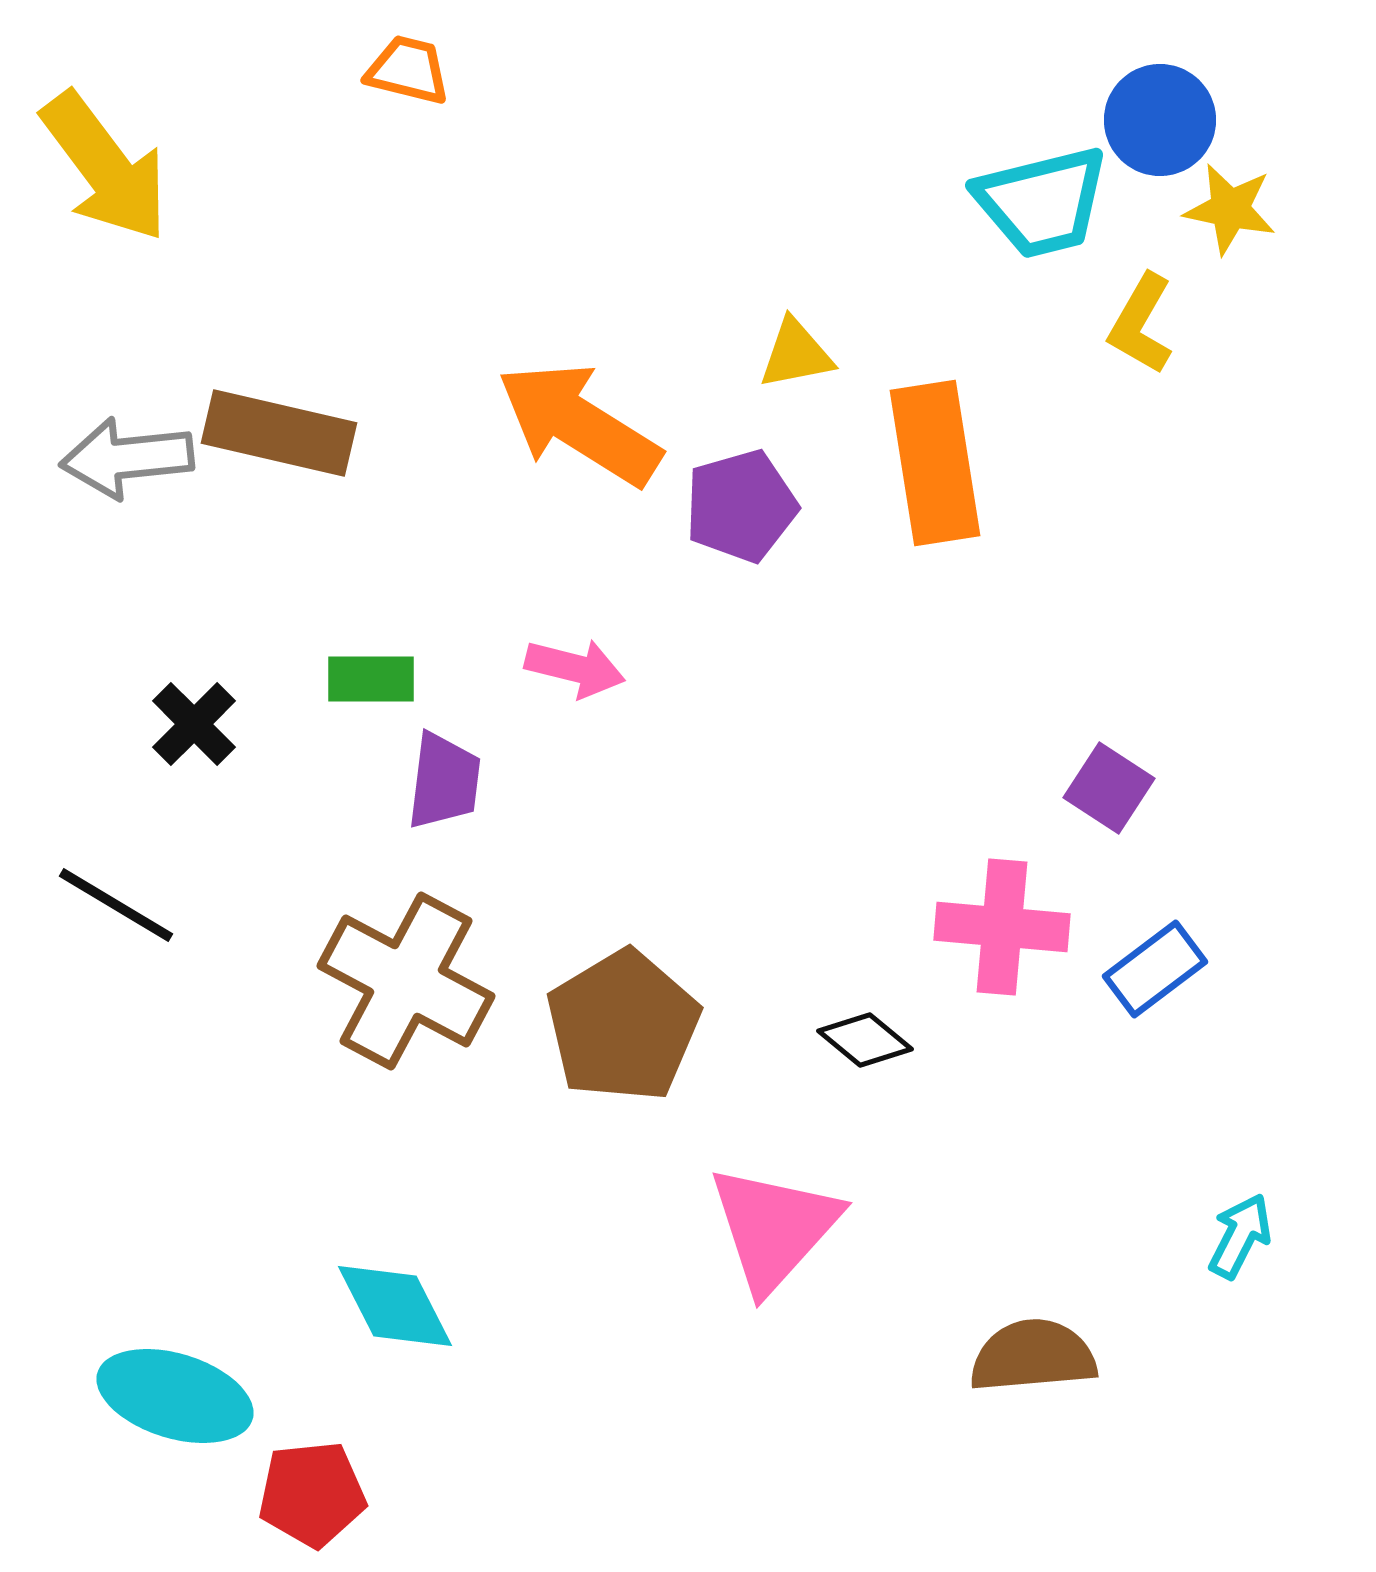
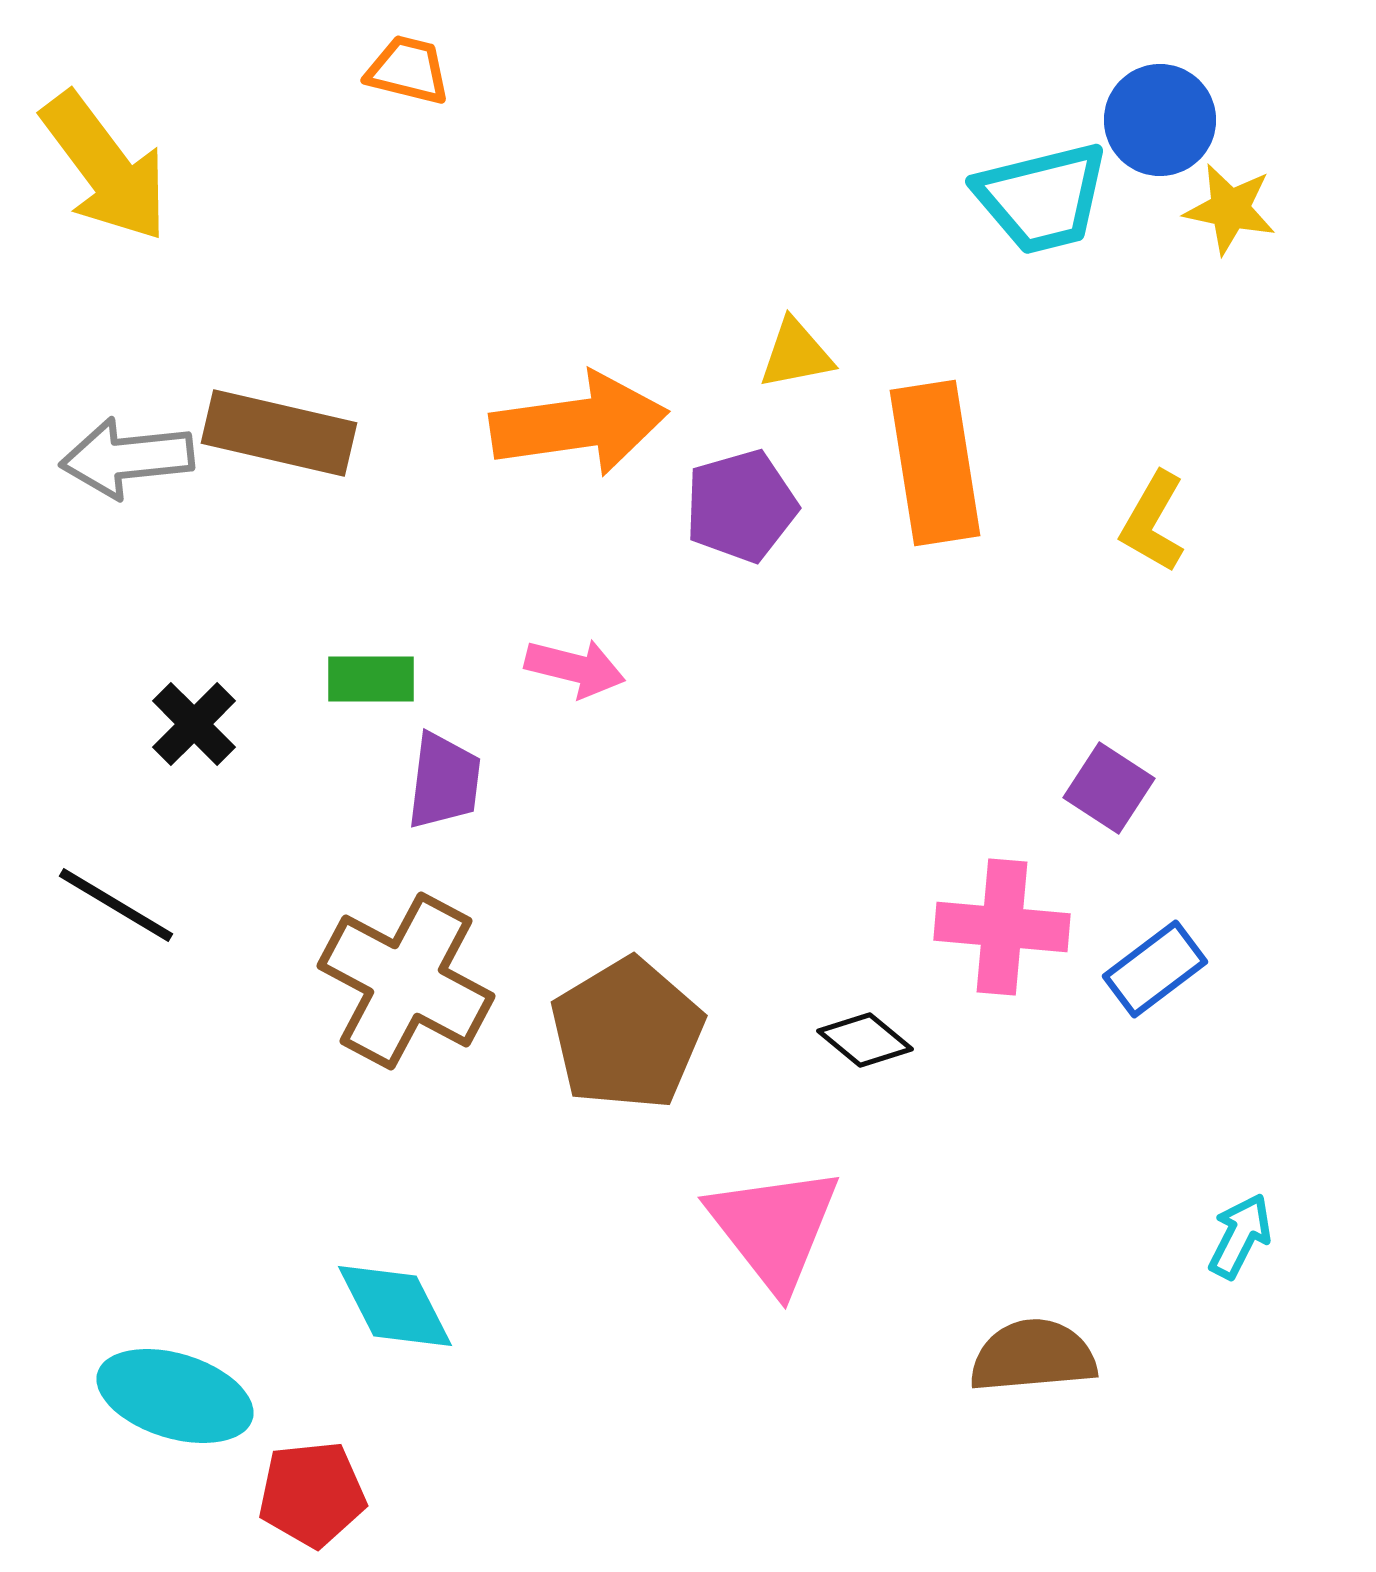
cyan trapezoid: moved 4 px up
yellow L-shape: moved 12 px right, 198 px down
orange arrow: rotated 140 degrees clockwise
brown pentagon: moved 4 px right, 8 px down
pink triangle: rotated 20 degrees counterclockwise
